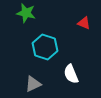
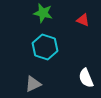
green star: moved 17 px right
red triangle: moved 1 px left, 3 px up
white semicircle: moved 15 px right, 4 px down
